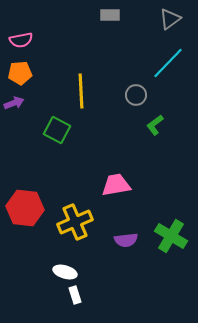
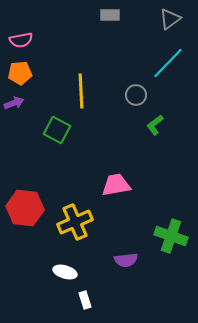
green cross: rotated 12 degrees counterclockwise
purple semicircle: moved 20 px down
white rectangle: moved 10 px right, 5 px down
